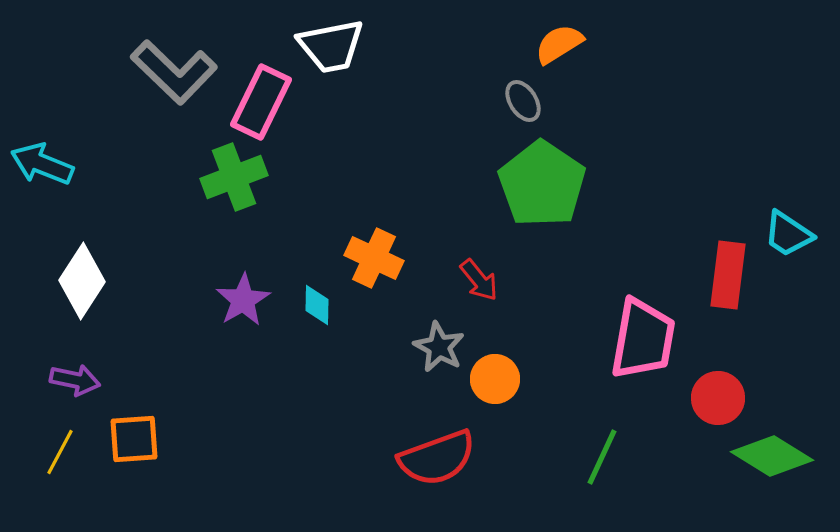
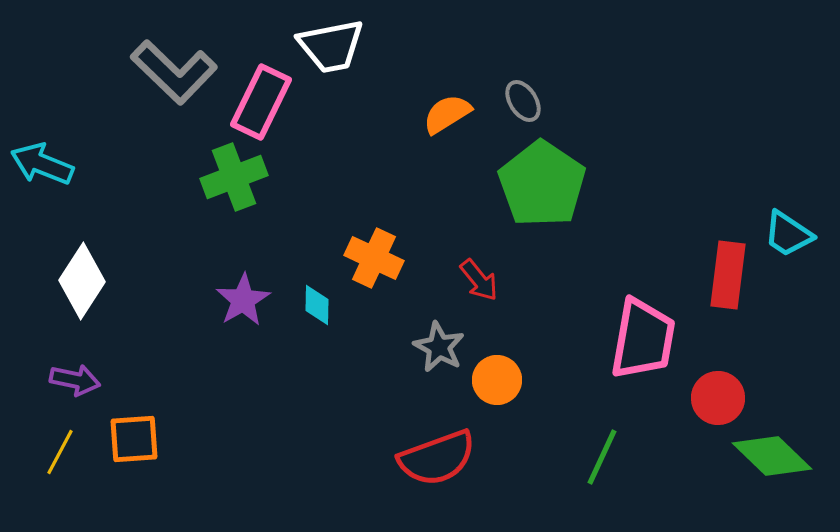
orange semicircle: moved 112 px left, 70 px down
orange circle: moved 2 px right, 1 px down
green diamond: rotated 12 degrees clockwise
